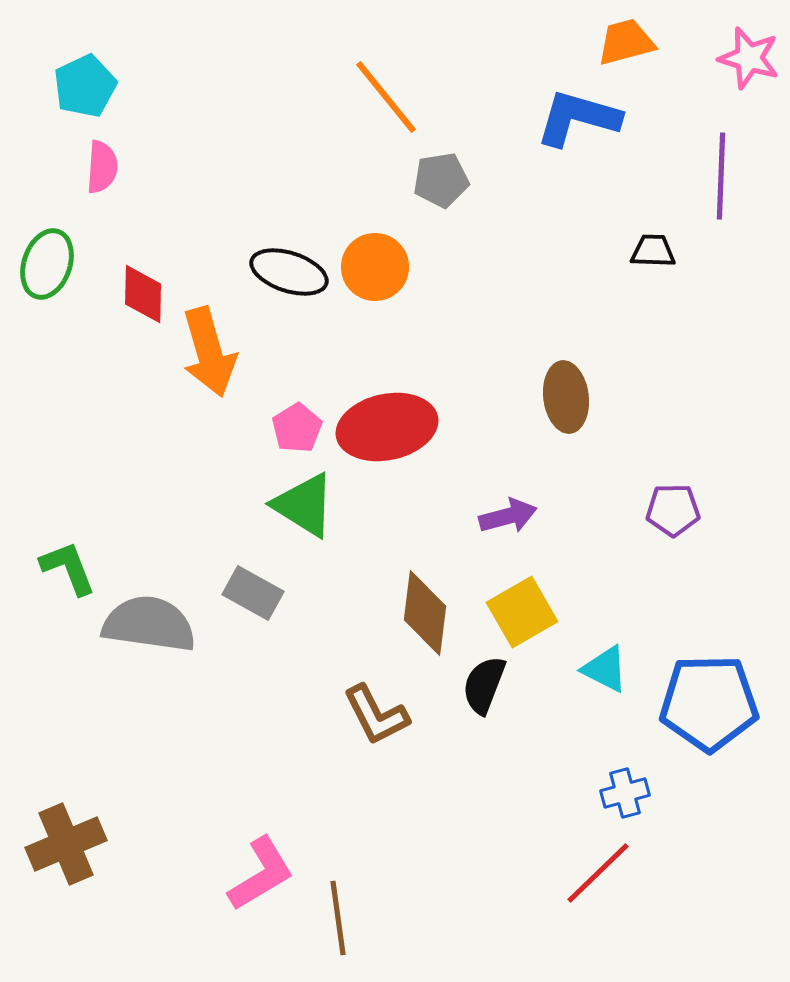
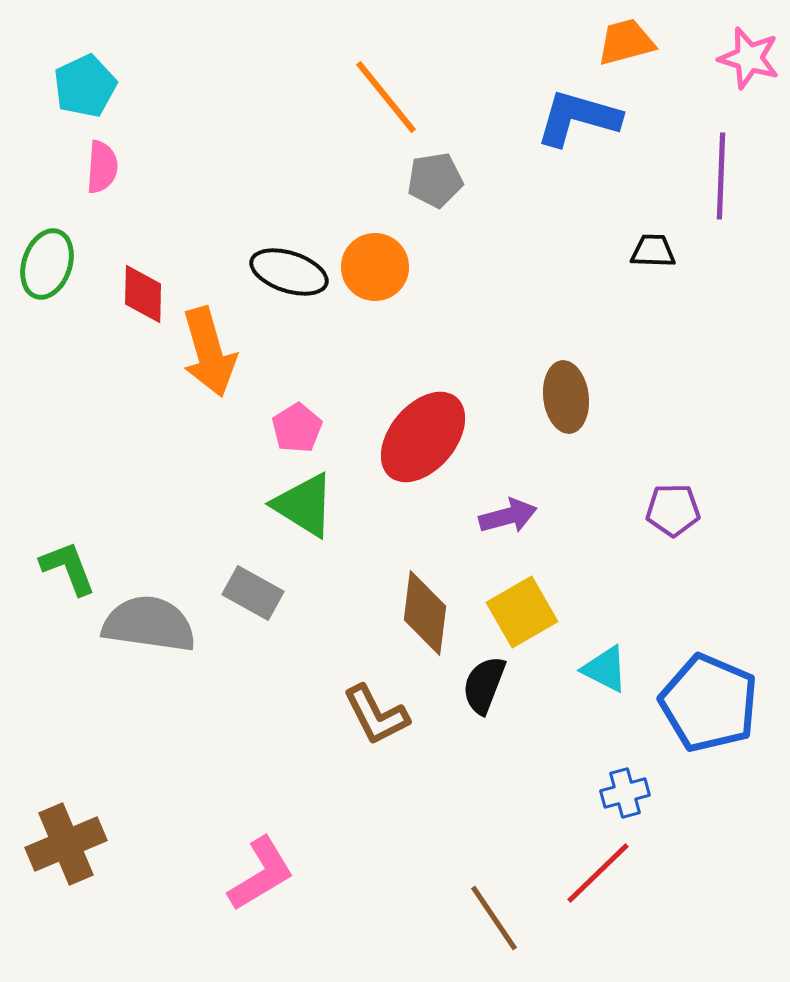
gray pentagon: moved 6 px left
red ellipse: moved 36 px right, 10 px down; rotated 38 degrees counterclockwise
blue pentagon: rotated 24 degrees clockwise
brown line: moved 156 px right; rotated 26 degrees counterclockwise
